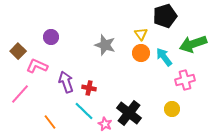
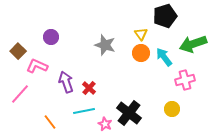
red cross: rotated 32 degrees clockwise
cyan line: rotated 55 degrees counterclockwise
